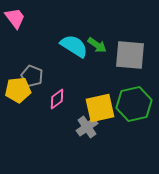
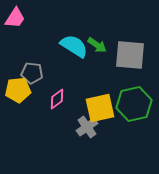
pink trapezoid: rotated 70 degrees clockwise
gray pentagon: moved 3 px up; rotated 15 degrees counterclockwise
